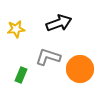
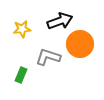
black arrow: moved 1 px right, 2 px up
yellow star: moved 6 px right
orange circle: moved 25 px up
